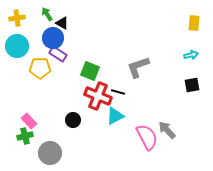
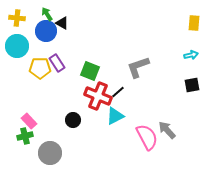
yellow cross: rotated 14 degrees clockwise
blue circle: moved 7 px left, 7 px up
purple rectangle: moved 1 px left, 9 px down; rotated 24 degrees clockwise
black line: rotated 56 degrees counterclockwise
